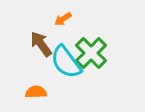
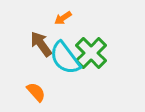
orange arrow: moved 1 px up
cyan semicircle: moved 1 px left, 4 px up
orange semicircle: rotated 50 degrees clockwise
